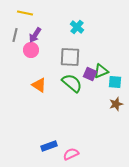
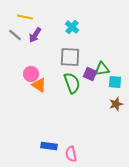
yellow line: moved 4 px down
cyan cross: moved 5 px left
gray line: rotated 64 degrees counterclockwise
pink circle: moved 24 px down
green triangle: moved 1 px right, 2 px up; rotated 14 degrees clockwise
green semicircle: rotated 30 degrees clockwise
blue rectangle: rotated 28 degrees clockwise
pink semicircle: rotated 77 degrees counterclockwise
